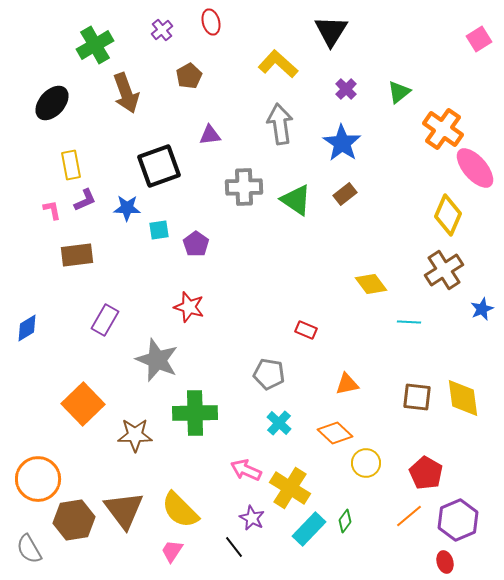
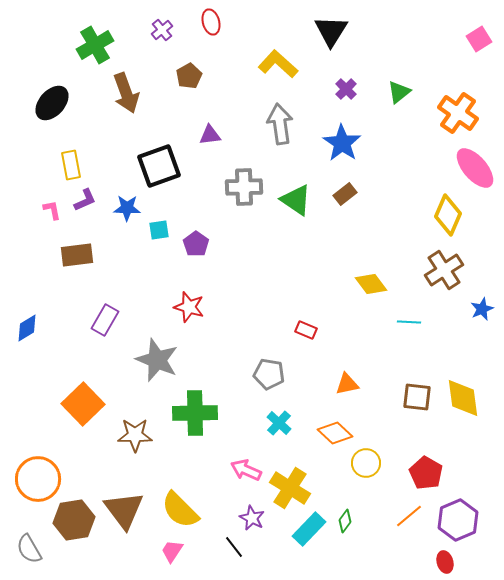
orange cross at (443, 129): moved 15 px right, 16 px up
